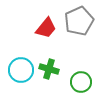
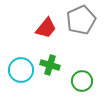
gray pentagon: moved 2 px right, 1 px up
green cross: moved 1 px right, 4 px up
green circle: moved 1 px right, 1 px up
